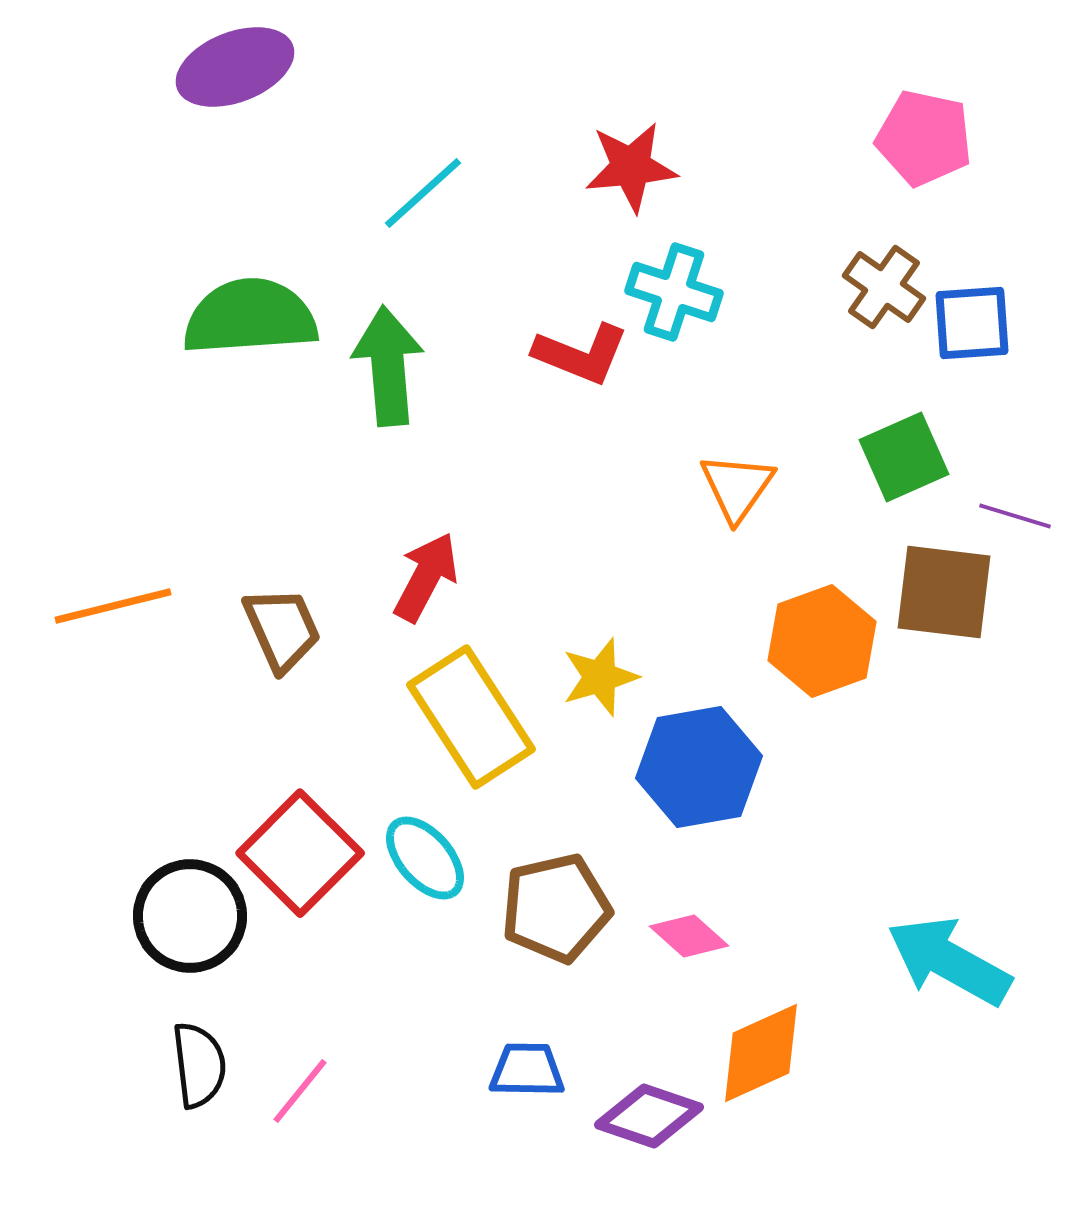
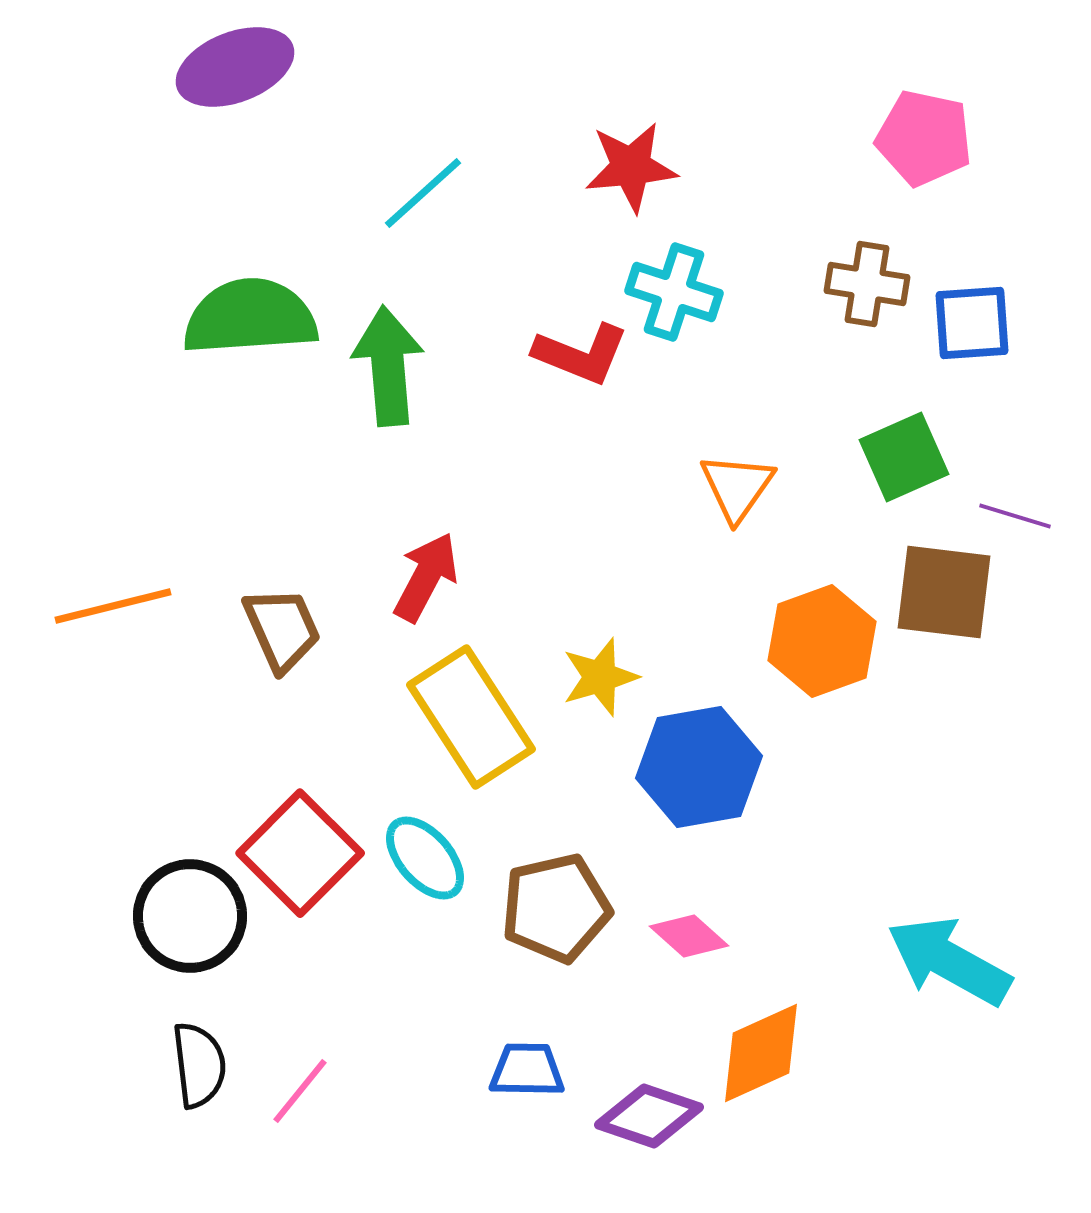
brown cross: moved 17 px left, 3 px up; rotated 26 degrees counterclockwise
